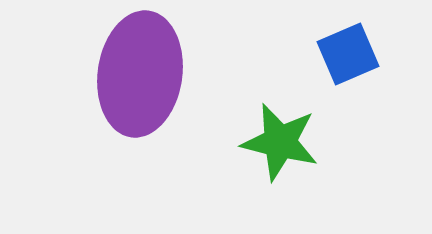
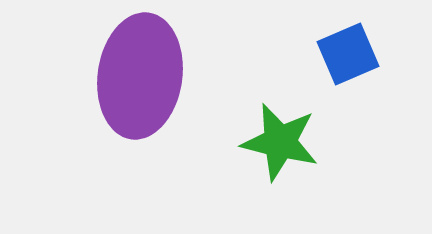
purple ellipse: moved 2 px down
